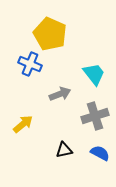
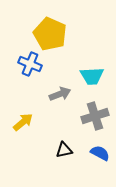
cyan trapezoid: moved 2 px left, 2 px down; rotated 125 degrees clockwise
yellow arrow: moved 2 px up
